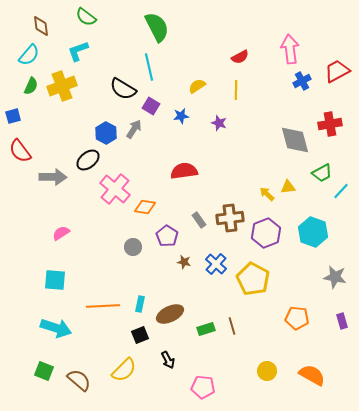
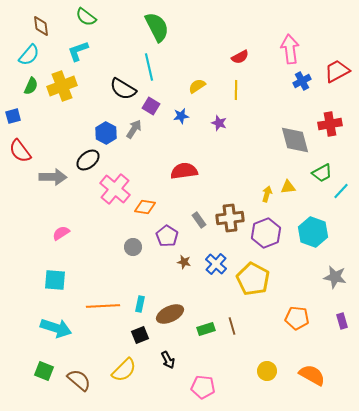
yellow arrow at (267, 194): rotated 63 degrees clockwise
